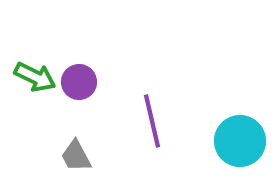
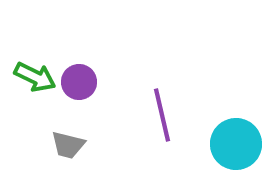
purple line: moved 10 px right, 6 px up
cyan circle: moved 4 px left, 3 px down
gray trapezoid: moved 8 px left, 11 px up; rotated 48 degrees counterclockwise
